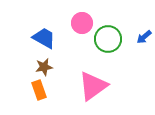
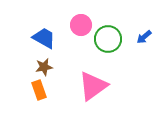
pink circle: moved 1 px left, 2 px down
